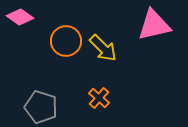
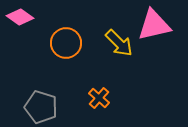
orange circle: moved 2 px down
yellow arrow: moved 16 px right, 5 px up
